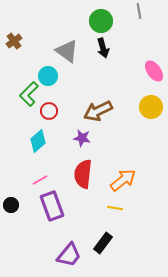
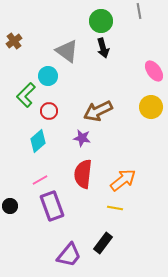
green L-shape: moved 3 px left, 1 px down
black circle: moved 1 px left, 1 px down
